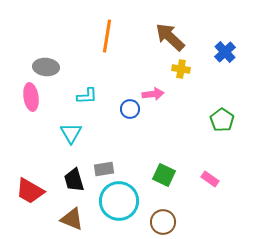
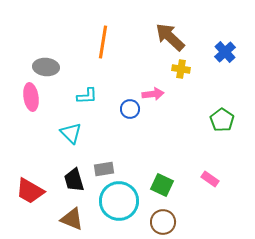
orange line: moved 4 px left, 6 px down
cyan triangle: rotated 15 degrees counterclockwise
green square: moved 2 px left, 10 px down
